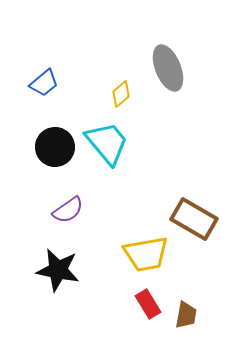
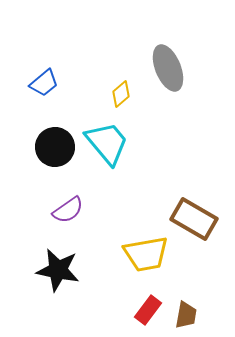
red rectangle: moved 6 px down; rotated 68 degrees clockwise
